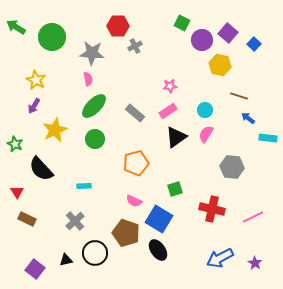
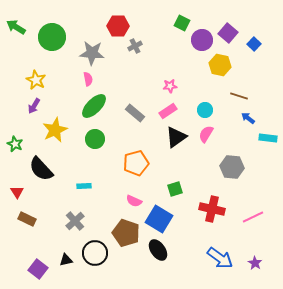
blue arrow at (220, 258): rotated 116 degrees counterclockwise
purple square at (35, 269): moved 3 px right
